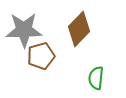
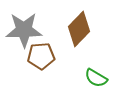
brown pentagon: rotated 12 degrees clockwise
green semicircle: rotated 65 degrees counterclockwise
